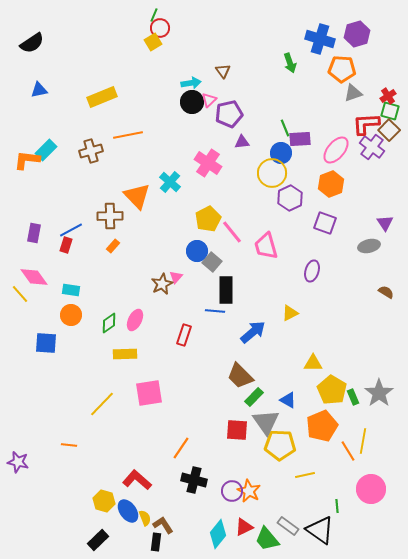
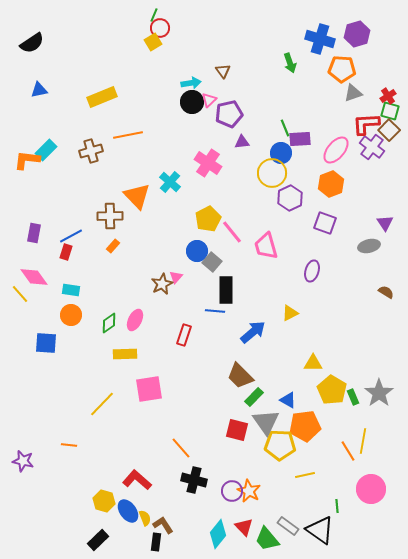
blue line at (71, 230): moved 6 px down
red rectangle at (66, 245): moved 7 px down
pink square at (149, 393): moved 4 px up
orange pentagon at (322, 426): moved 17 px left; rotated 16 degrees clockwise
red square at (237, 430): rotated 10 degrees clockwise
orange line at (181, 448): rotated 75 degrees counterclockwise
purple star at (18, 462): moved 5 px right, 1 px up
red triangle at (244, 527): rotated 48 degrees counterclockwise
